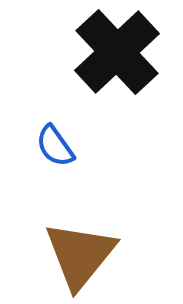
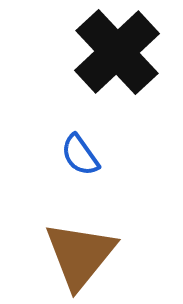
blue semicircle: moved 25 px right, 9 px down
